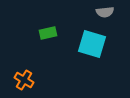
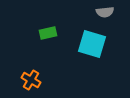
orange cross: moved 7 px right
